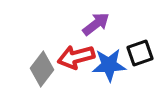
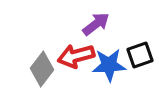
black square: moved 2 px down
red arrow: moved 1 px up
